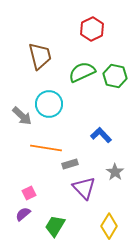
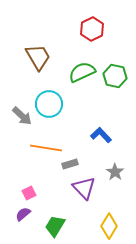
brown trapezoid: moved 2 px left, 1 px down; rotated 16 degrees counterclockwise
